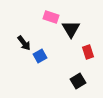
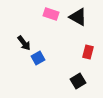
pink rectangle: moved 3 px up
black triangle: moved 7 px right, 12 px up; rotated 30 degrees counterclockwise
red rectangle: rotated 32 degrees clockwise
blue square: moved 2 px left, 2 px down
